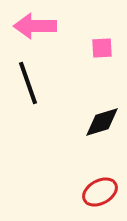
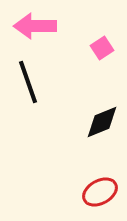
pink square: rotated 30 degrees counterclockwise
black line: moved 1 px up
black diamond: rotated 6 degrees counterclockwise
